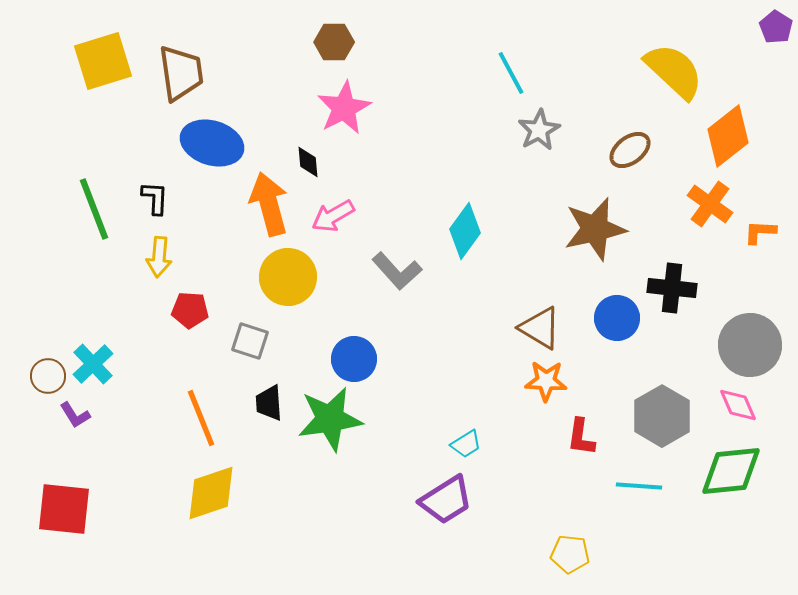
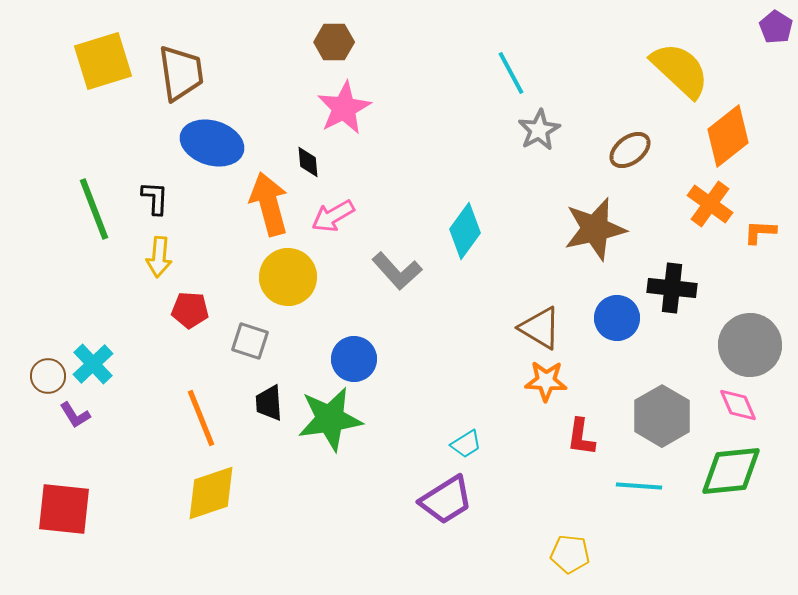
yellow semicircle at (674, 71): moved 6 px right, 1 px up
